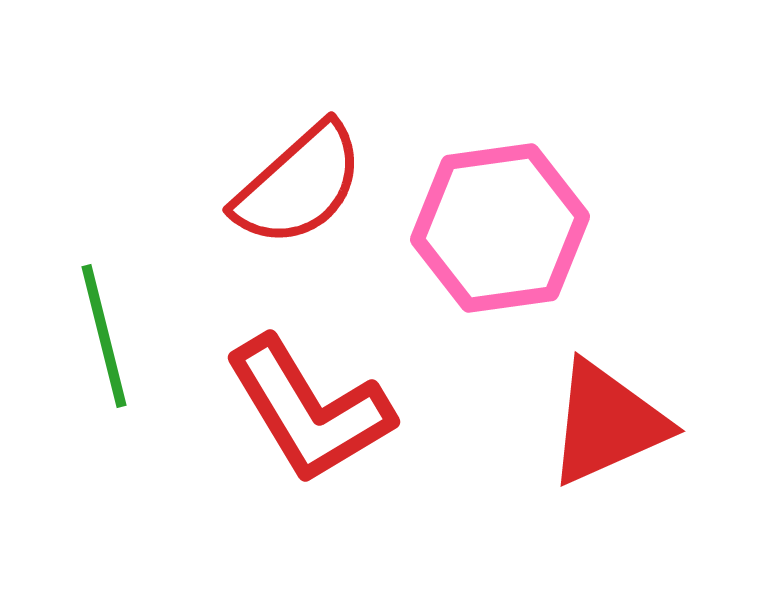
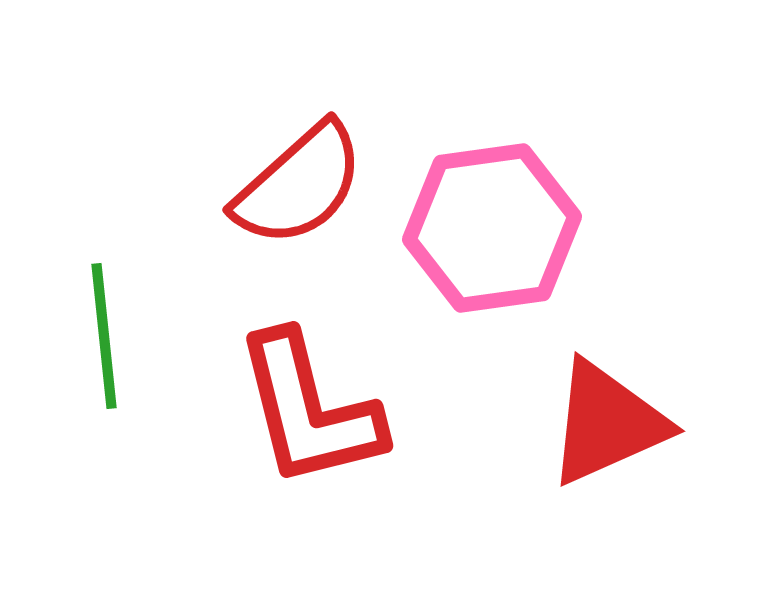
pink hexagon: moved 8 px left
green line: rotated 8 degrees clockwise
red L-shape: rotated 17 degrees clockwise
